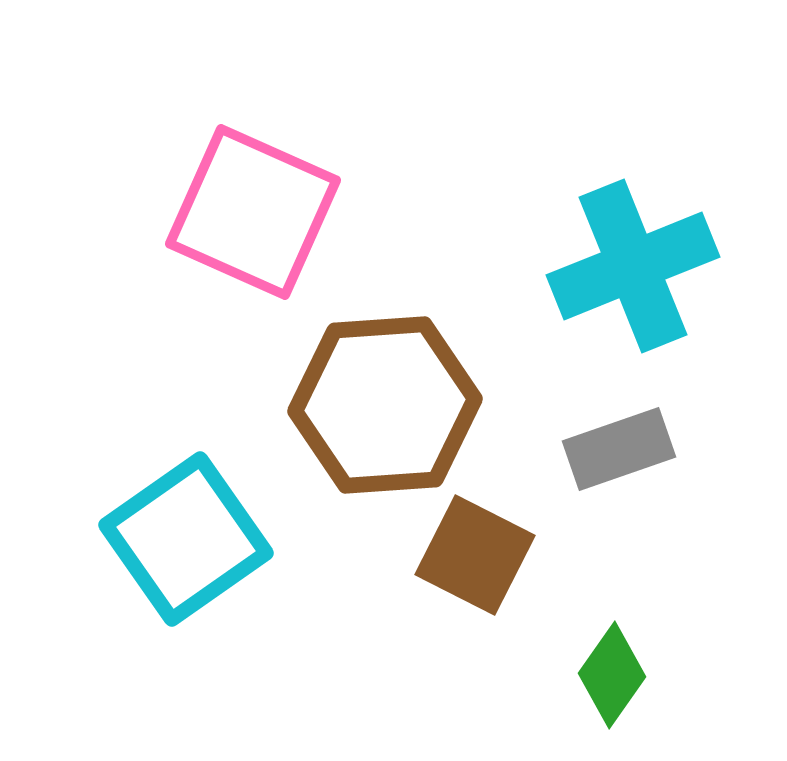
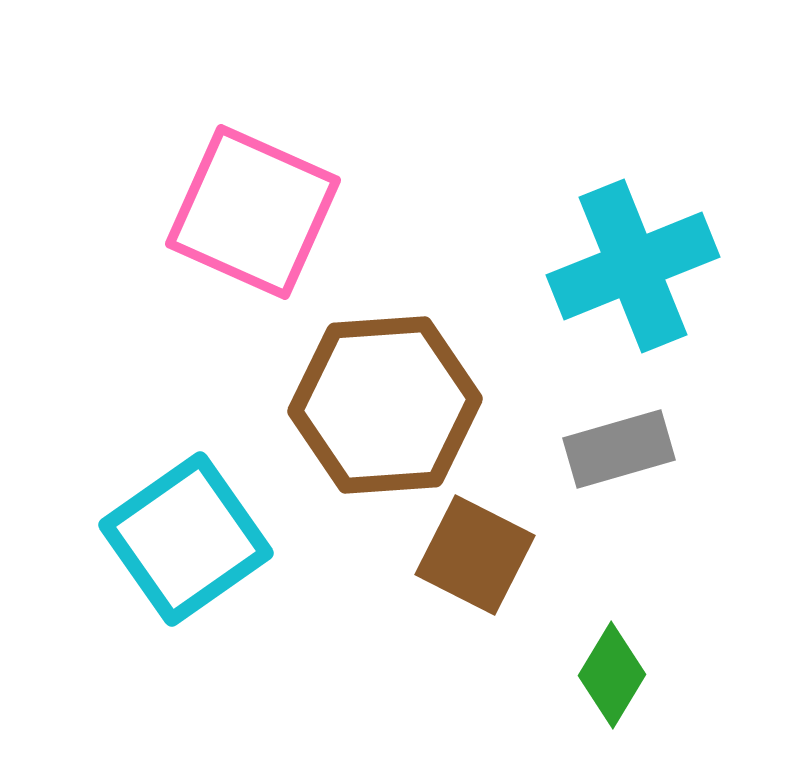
gray rectangle: rotated 3 degrees clockwise
green diamond: rotated 4 degrees counterclockwise
